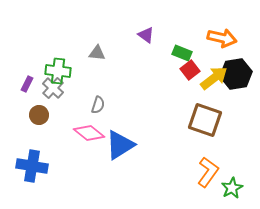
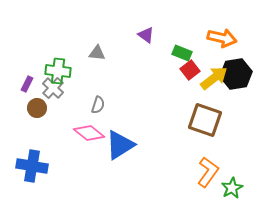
brown circle: moved 2 px left, 7 px up
